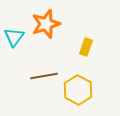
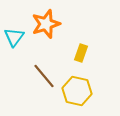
yellow rectangle: moved 5 px left, 6 px down
brown line: rotated 60 degrees clockwise
yellow hexagon: moved 1 px left, 1 px down; rotated 16 degrees counterclockwise
